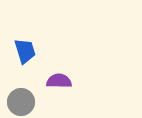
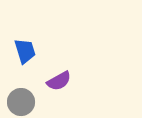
purple semicircle: rotated 150 degrees clockwise
